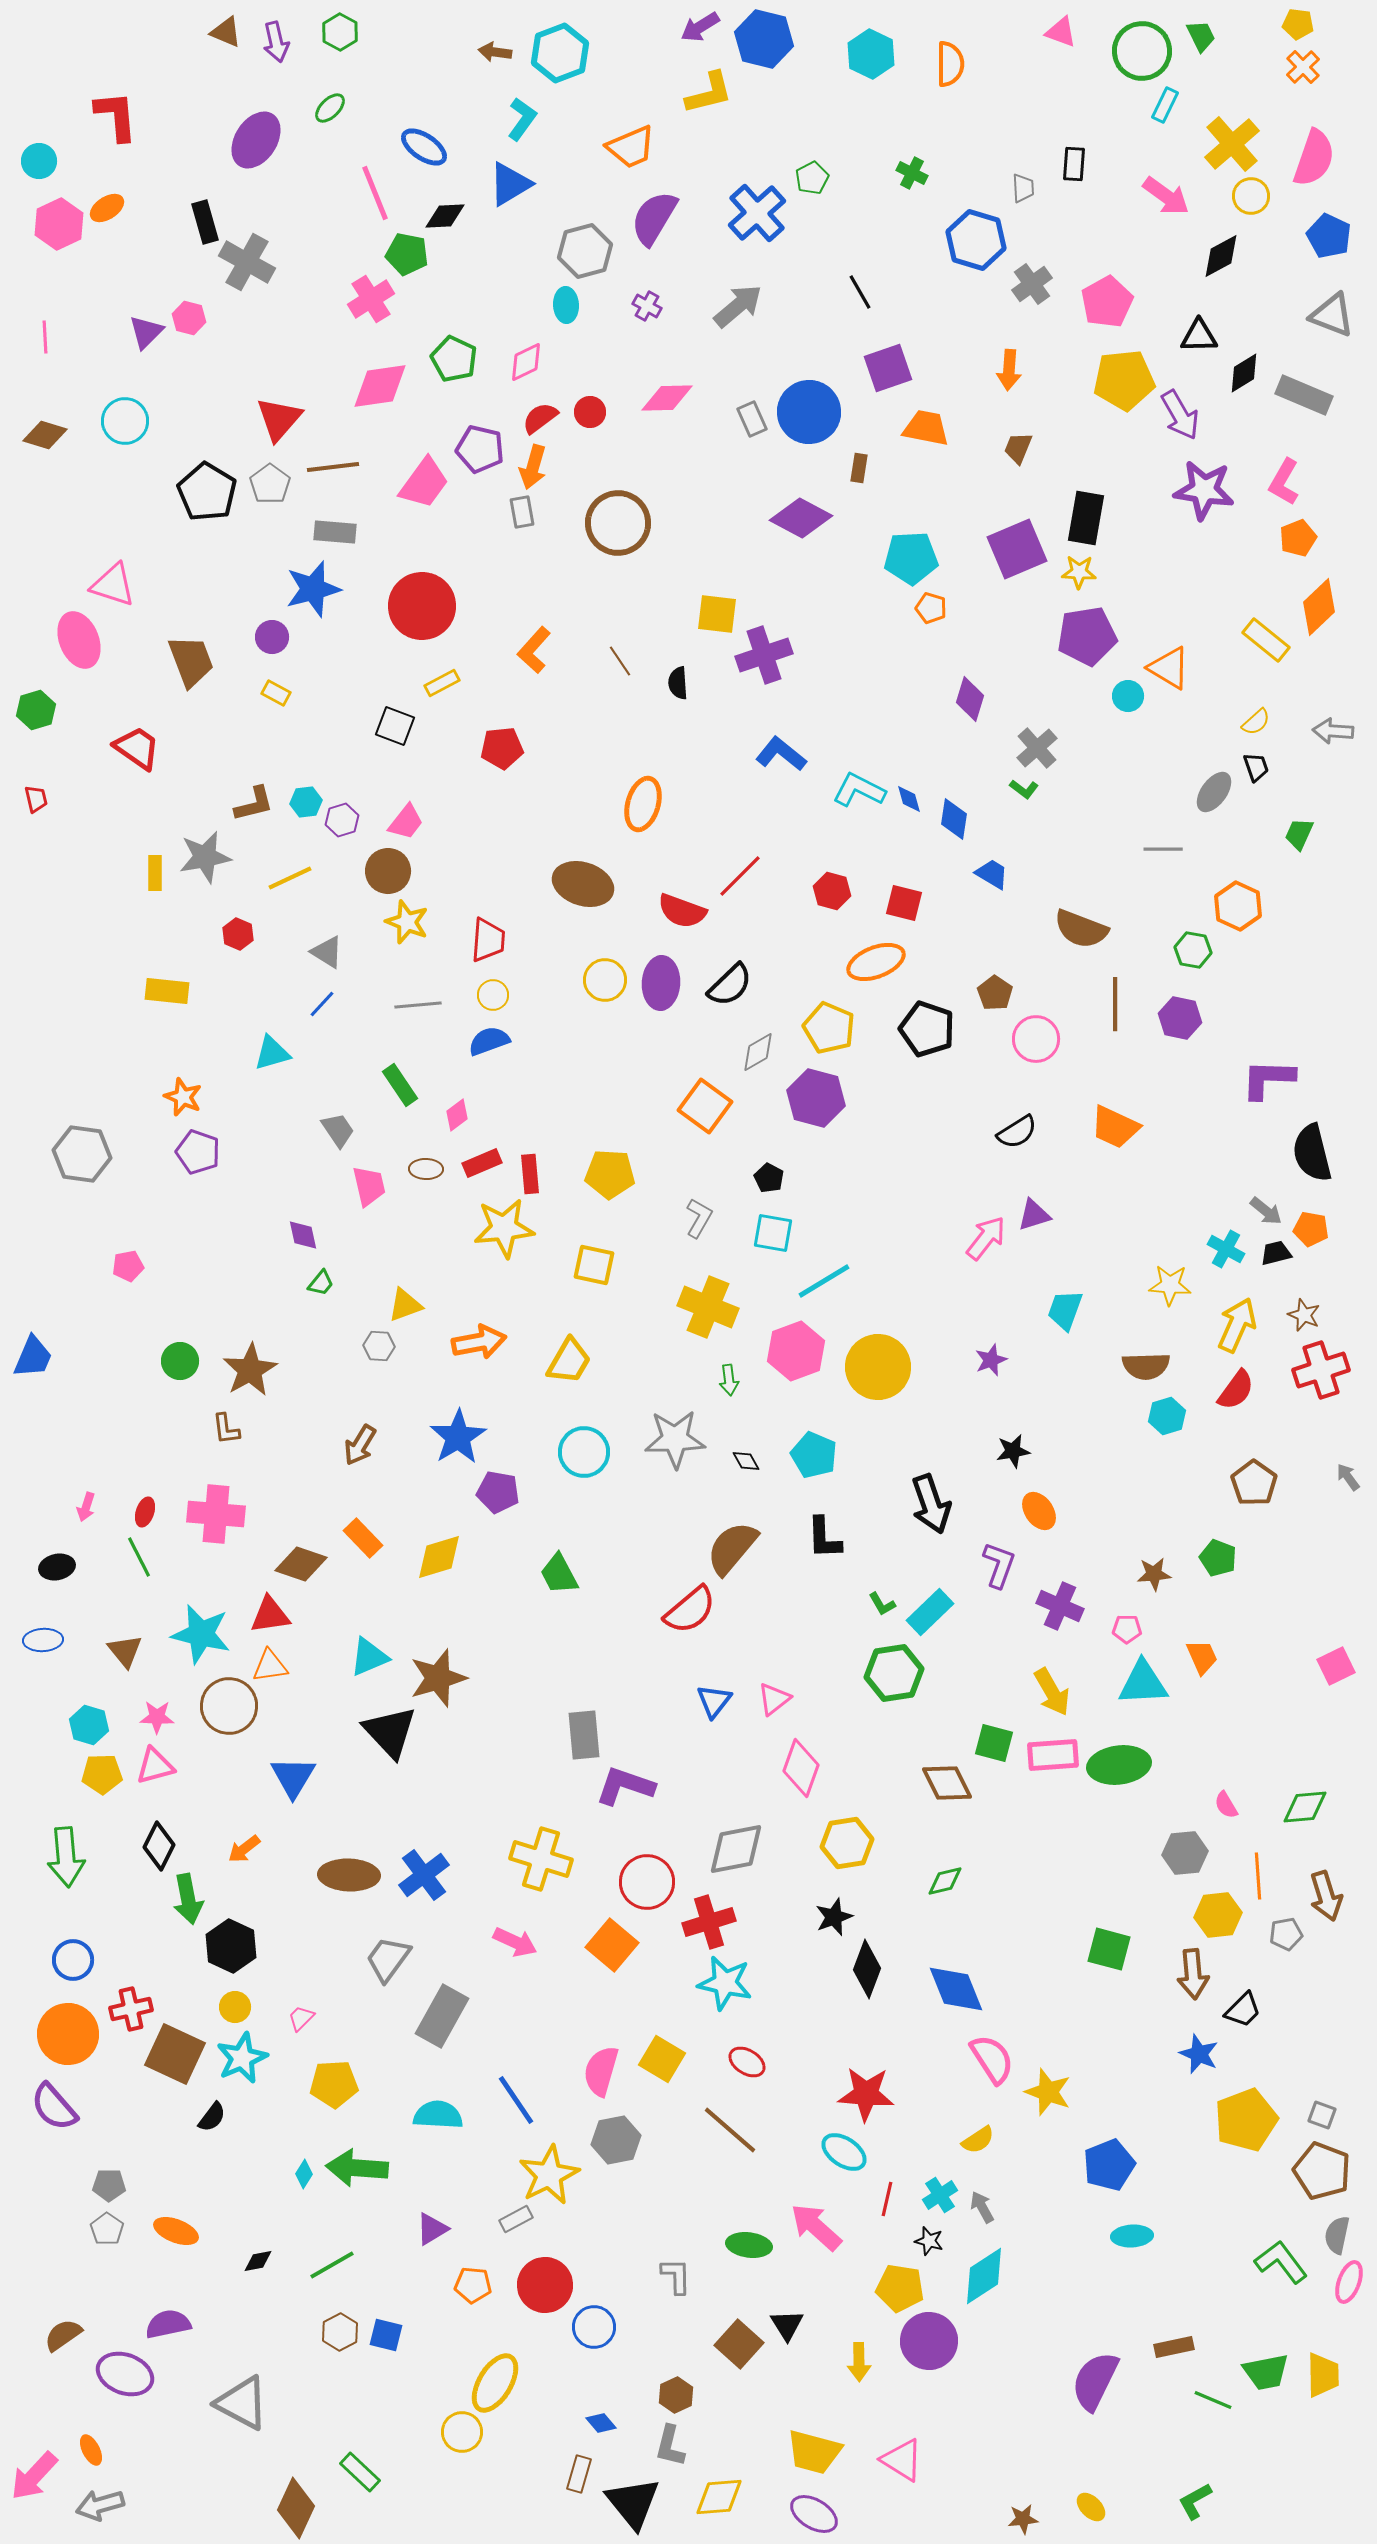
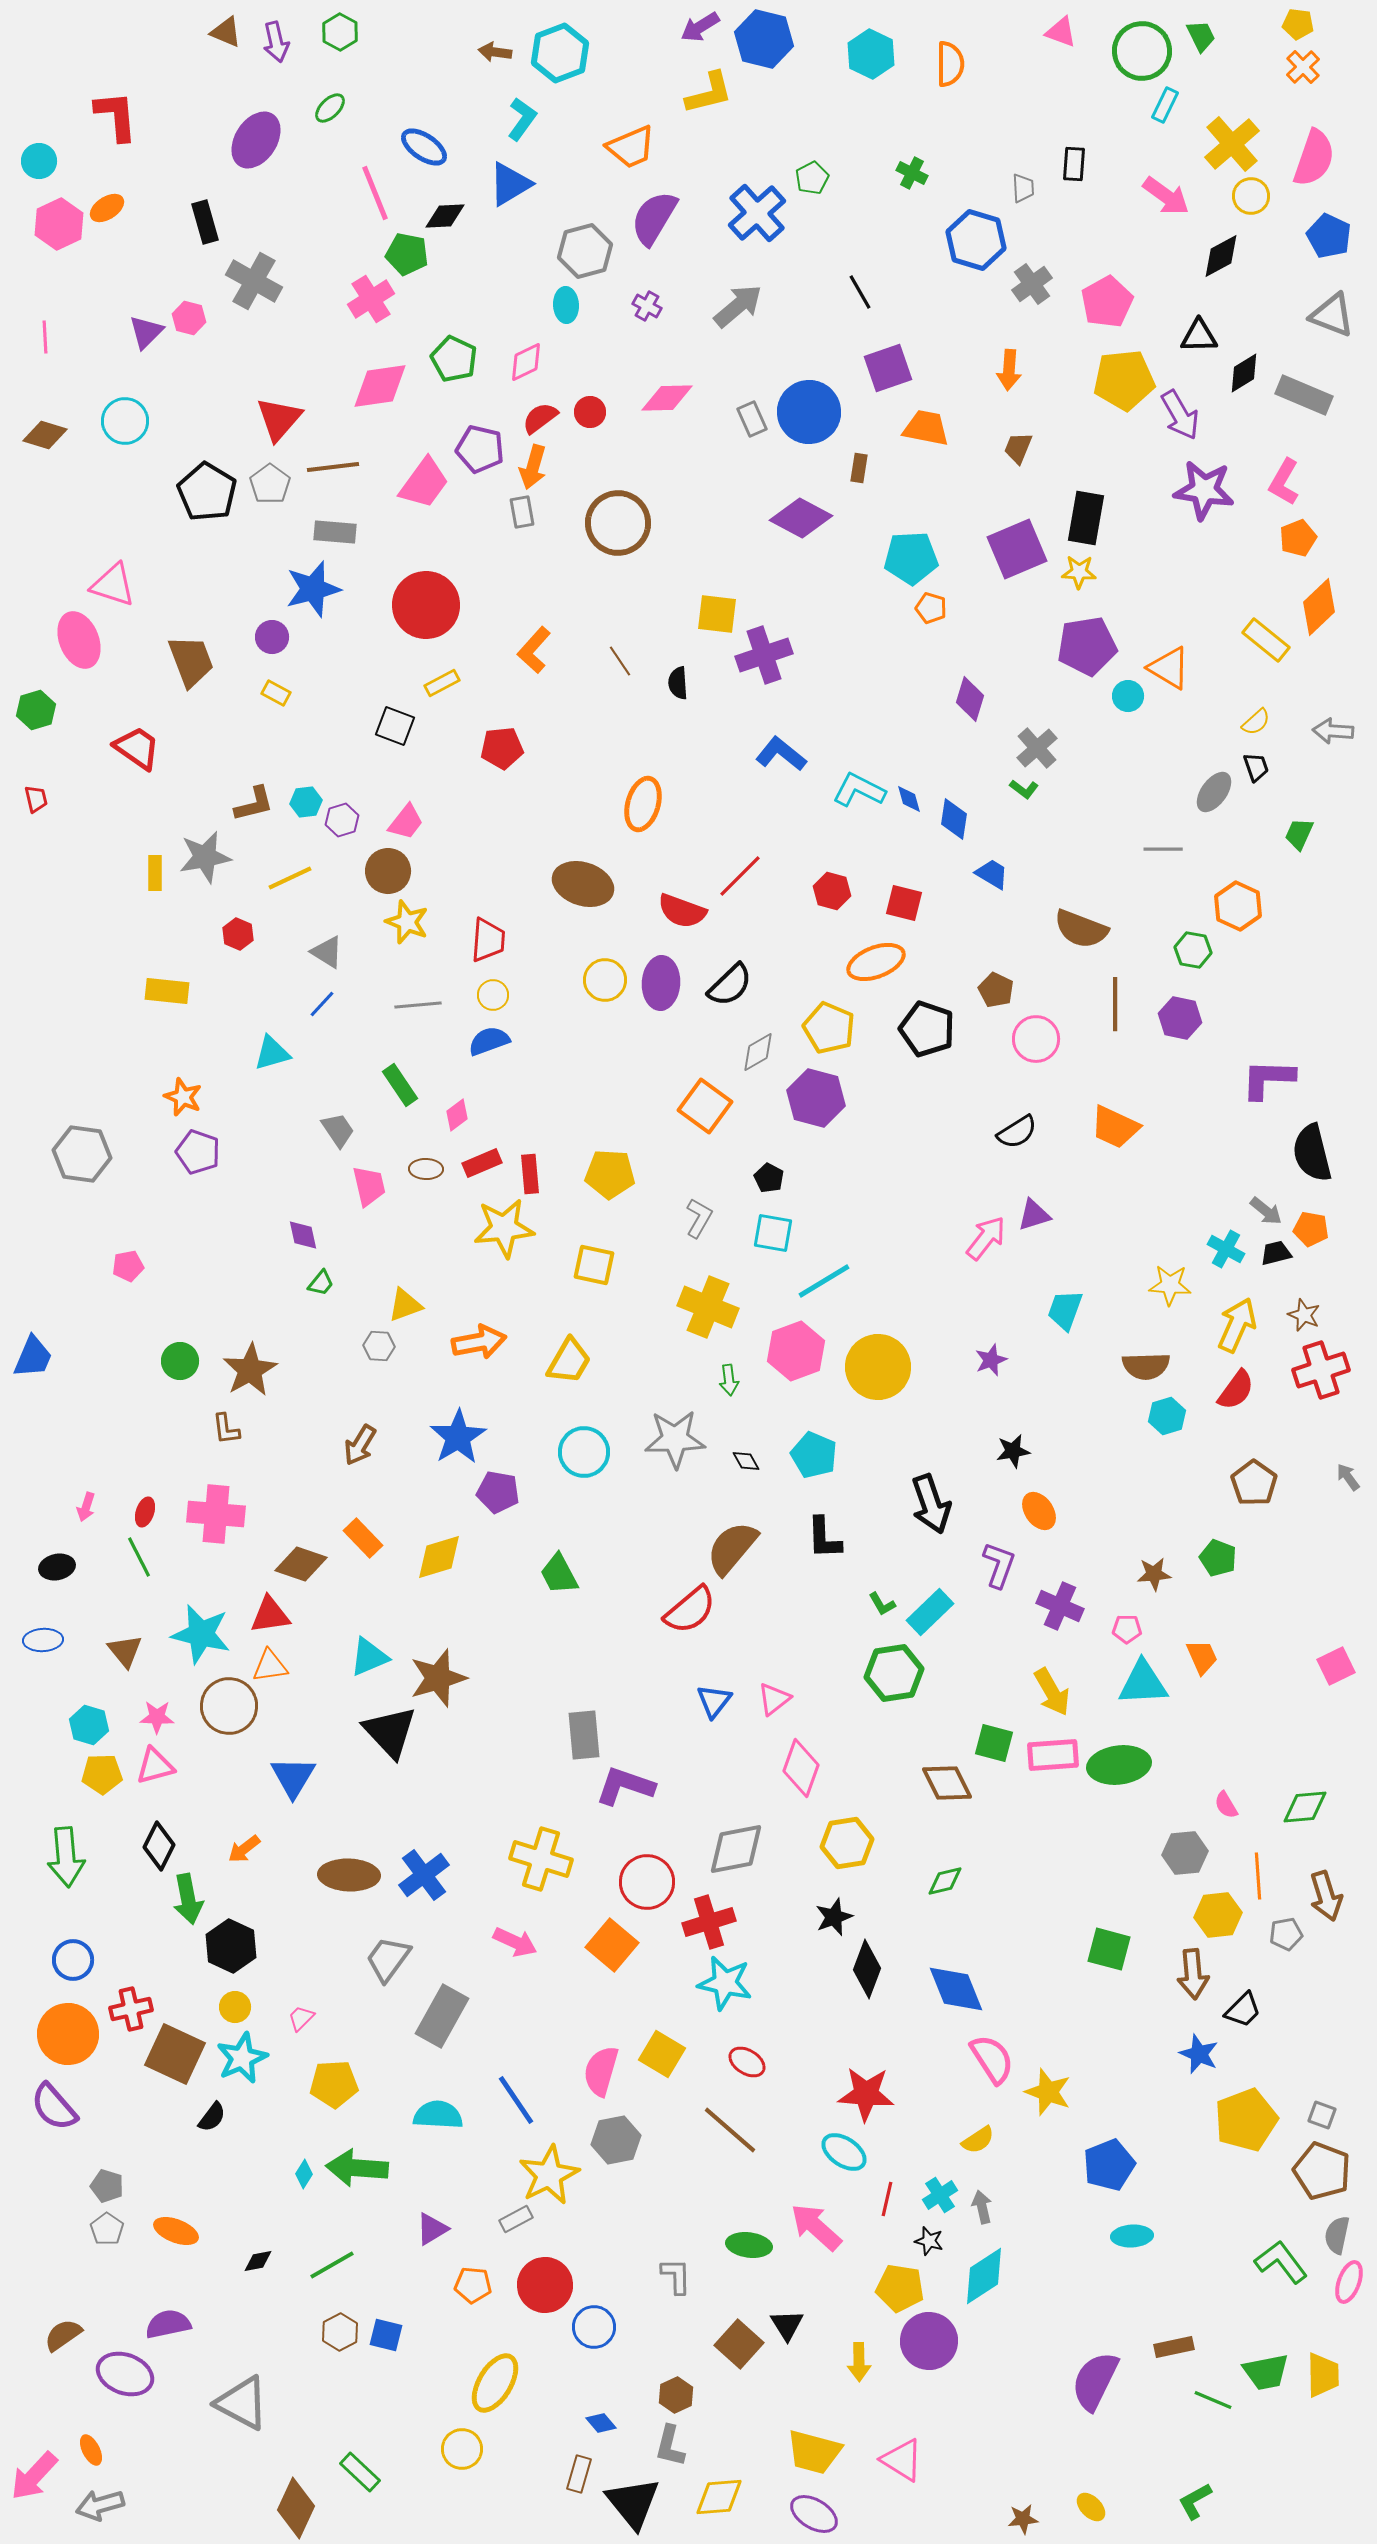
gray cross at (247, 262): moved 7 px right, 19 px down
red circle at (422, 606): moved 4 px right, 1 px up
purple pentagon at (1087, 636): moved 10 px down
brown pentagon at (995, 993): moved 1 px right, 3 px up; rotated 8 degrees counterclockwise
yellow square at (662, 2059): moved 5 px up
gray pentagon at (109, 2185): moved 2 px left, 1 px down; rotated 16 degrees clockwise
gray arrow at (982, 2207): rotated 16 degrees clockwise
yellow circle at (462, 2432): moved 17 px down
